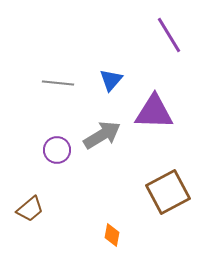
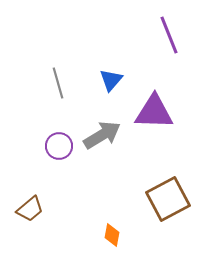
purple line: rotated 9 degrees clockwise
gray line: rotated 68 degrees clockwise
purple circle: moved 2 px right, 4 px up
brown square: moved 7 px down
